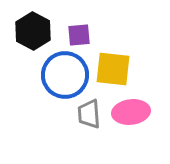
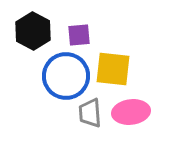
blue circle: moved 1 px right, 1 px down
gray trapezoid: moved 1 px right, 1 px up
